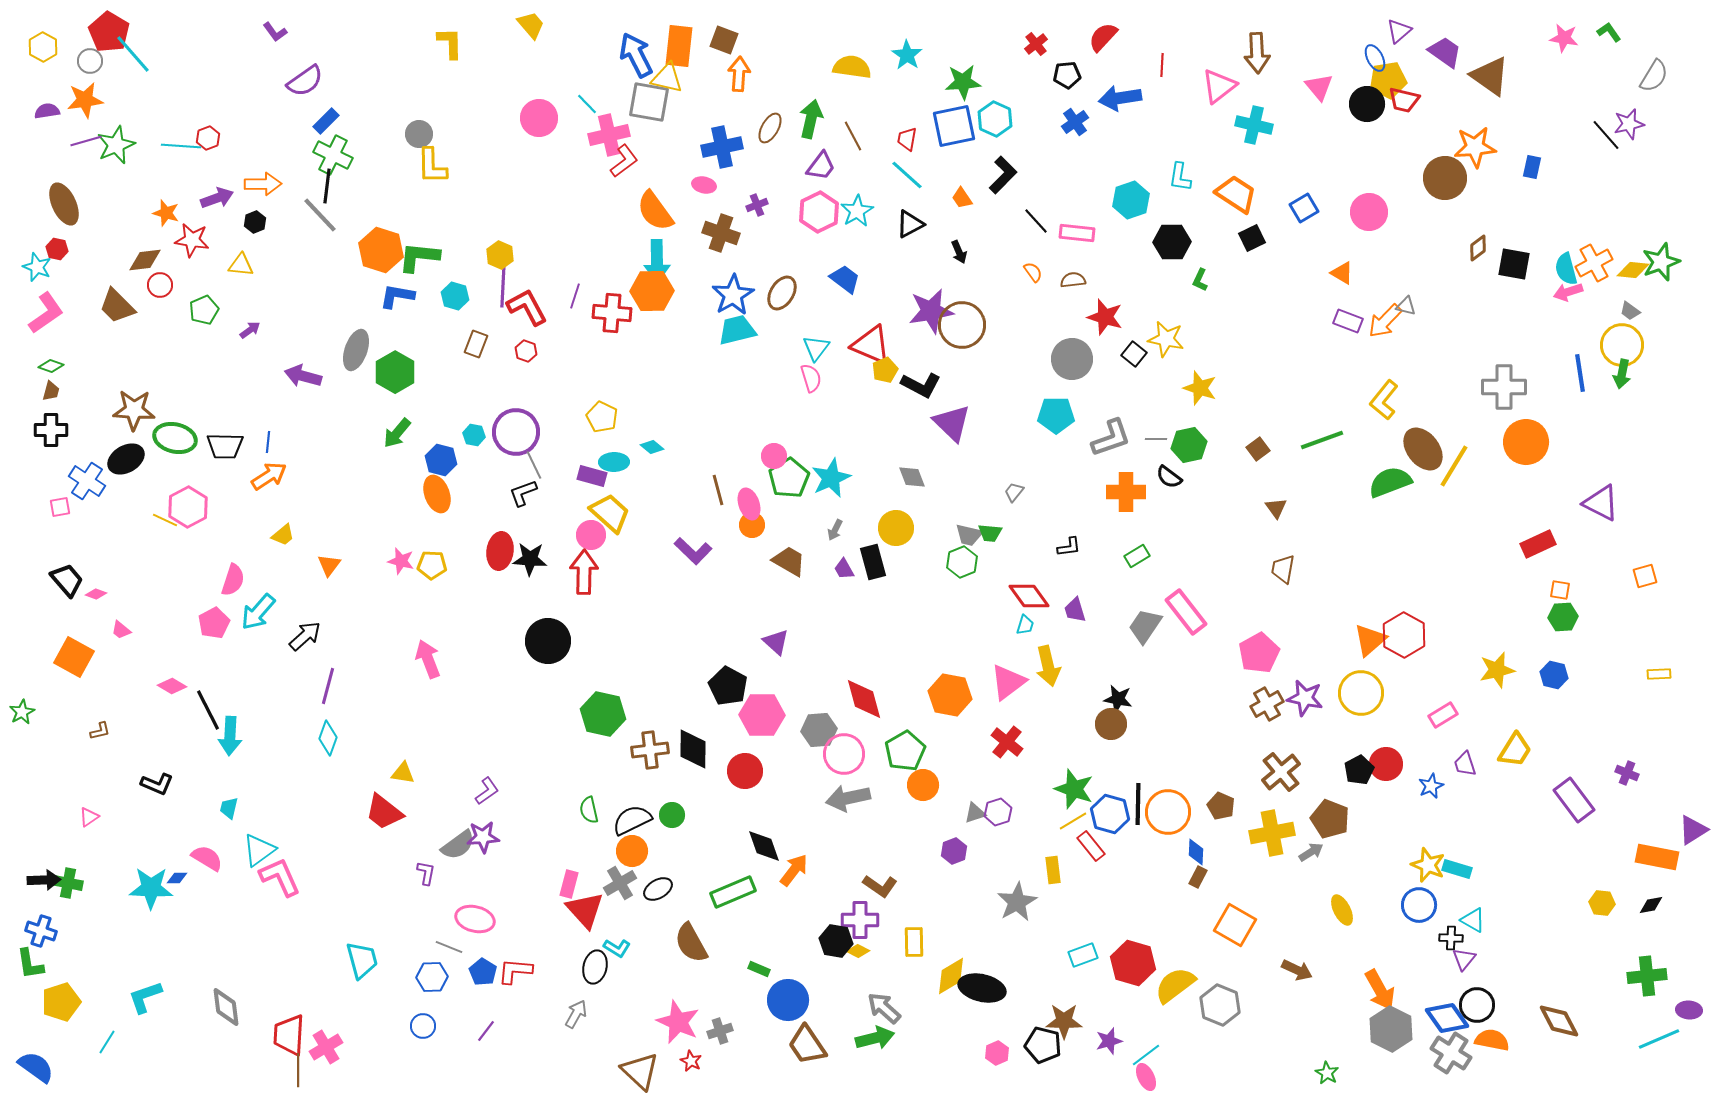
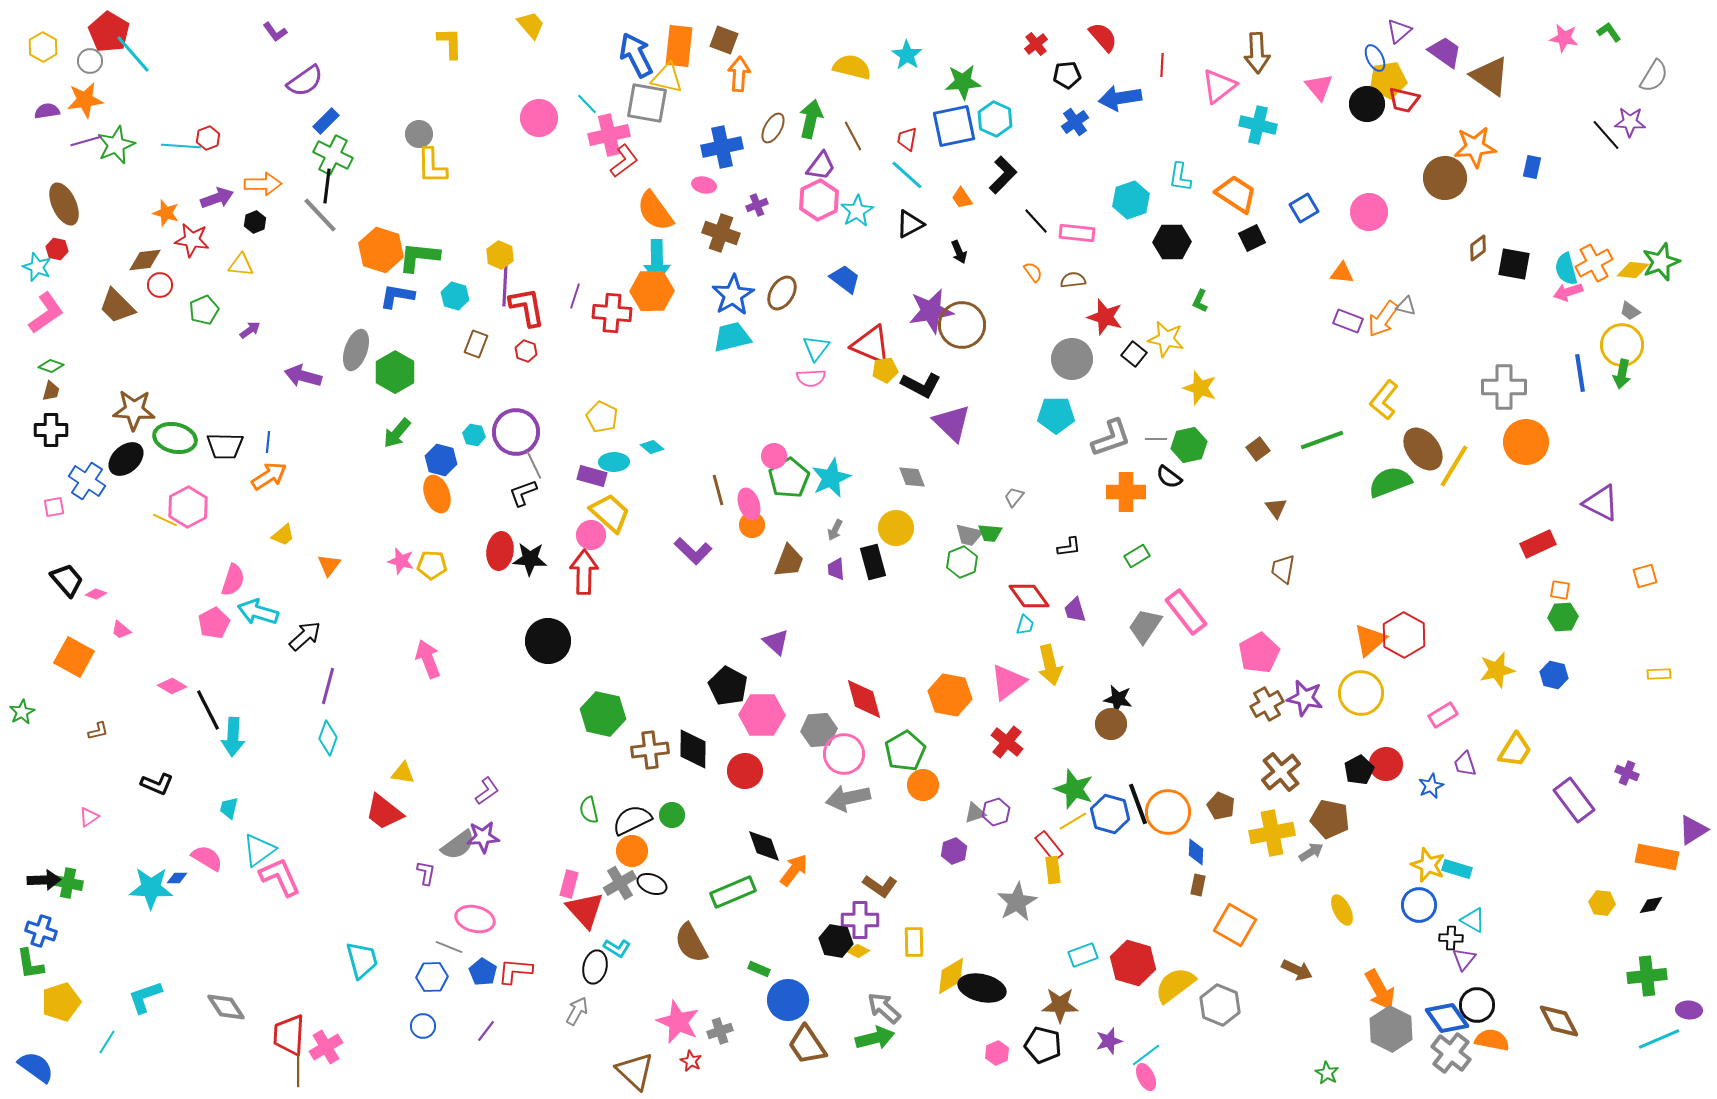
red semicircle at (1103, 37): rotated 96 degrees clockwise
yellow semicircle at (852, 67): rotated 6 degrees clockwise
gray square at (649, 102): moved 2 px left, 1 px down
purple star at (1629, 124): moved 1 px right, 2 px up; rotated 16 degrees clockwise
cyan cross at (1254, 125): moved 4 px right
brown ellipse at (770, 128): moved 3 px right
pink hexagon at (819, 212): moved 12 px up
orange triangle at (1342, 273): rotated 25 degrees counterclockwise
green L-shape at (1200, 280): moved 21 px down
purple line at (503, 285): moved 2 px right, 1 px up
red L-shape at (527, 307): rotated 18 degrees clockwise
orange arrow at (1385, 321): moved 2 px left, 2 px up; rotated 9 degrees counterclockwise
cyan trapezoid at (737, 330): moved 5 px left, 7 px down
yellow pentagon at (885, 370): rotated 15 degrees clockwise
pink semicircle at (811, 378): rotated 104 degrees clockwise
black ellipse at (126, 459): rotated 12 degrees counterclockwise
gray trapezoid at (1014, 492): moved 5 px down
pink square at (60, 507): moved 6 px left
brown trapezoid at (789, 561): rotated 81 degrees clockwise
purple trapezoid at (844, 569): moved 8 px left; rotated 25 degrees clockwise
cyan arrow at (258, 612): rotated 66 degrees clockwise
yellow arrow at (1048, 666): moved 2 px right, 1 px up
brown L-shape at (100, 731): moved 2 px left
cyan arrow at (230, 736): moved 3 px right, 1 px down
black line at (1138, 804): rotated 21 degrees counterclockwise
purple hexagon at (998, 812): moved 2 px left
brown pentagon at (1330, 819): rotated 9 degrees counterclockwise
red rectangle at (1091, 846): moved 42 px left
brown rectangle at (1198, 877): moved 8 px down; rotated 15 degrees counterclockwise
black ellipse at (658, 889): moved 6 px left, 5 px up; rotated 52 degrees clockwise
gray diamond at (226, 1007): rotated 27 degrees counterclockwise
gray arrow at (576, 1014): moved 1 px right, 3 px up
brown star at (1064, 1021): moved 4 px left, 16 px up
gray cross at (1451, 1053): rotated 6 degrees clockwise
brown triangle at (640, 1071): moved 5 px left
